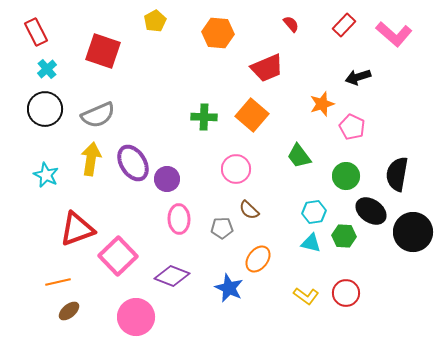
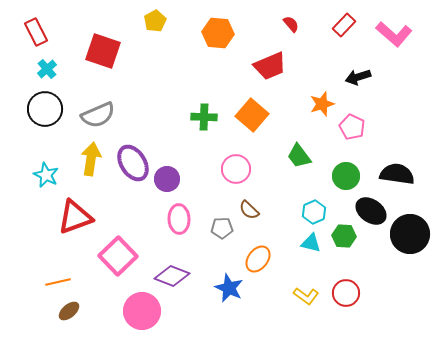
red trapezoid at (267, 68): moved 3 px right, 2 px up
black semicircle at (397, 174): rotated 88 degrees clockwise
cyan hexagon at (314, 212): rotated 15 degrees counterclockwise
red triangle at (77, 229): moved 2 px left, 12 px up
black circle at (413, 232): moved 3 px left, 2 px down
pink circle at (136, 317): moved 6 px right, 6 px up
